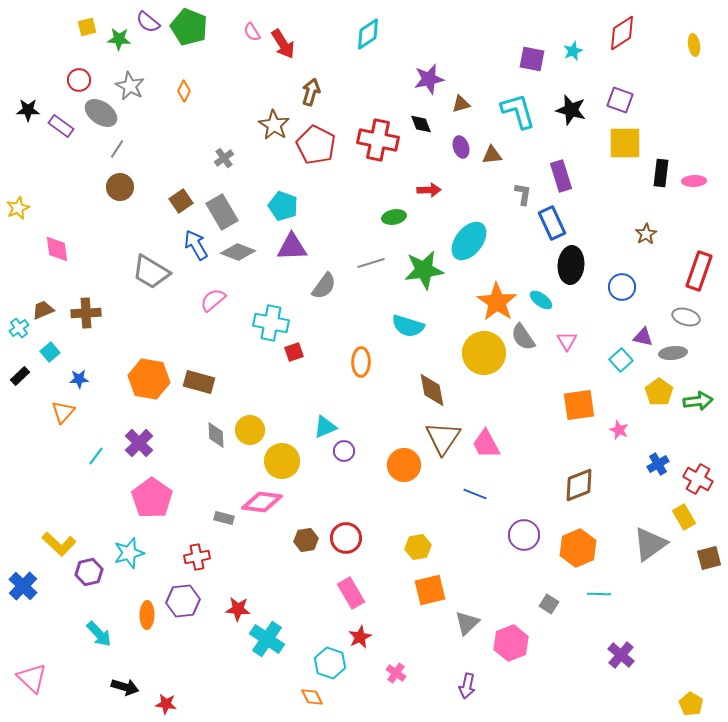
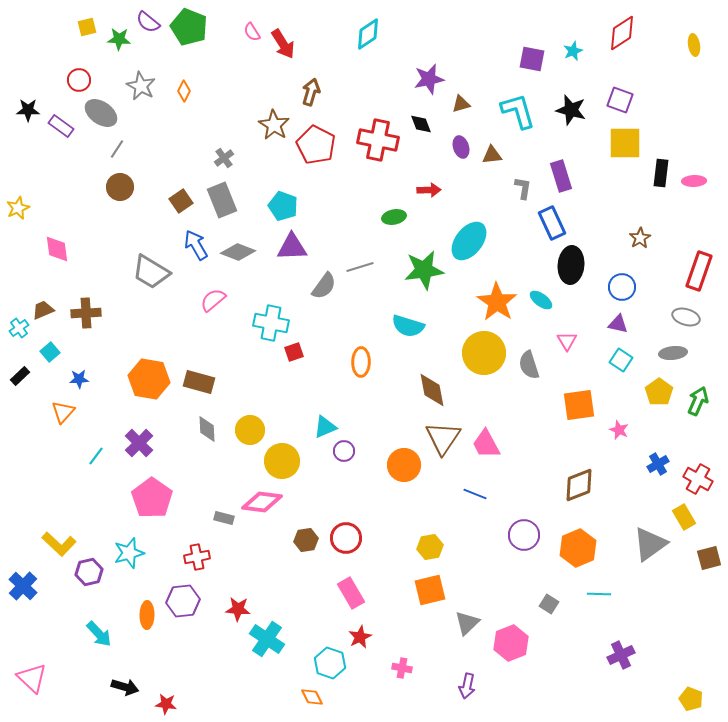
gray star at (130, 86): moved 11 px right
gray L-shape at (523, 194): moved 6 px up
gray rectangle at (222, 212): moved 12 px up; rotated 8 degrees clockwise
brown star at (646, 234): moved 6 px left, 4 px down
gray line at (371, 263): moved 11 px left, 4 px down
gray semicircle at (523, 337): moved 6 px right, 28 px down; rotated 16 degrees clockwise
purple triangle at (643, 337): moved 25 px left, 13 px up
cyan square at (621, 360): rotated 15 degrees counterclockwise
green arrow at (698, 401): rotated 60 degrees counterclockwise
gray diamond at (216, 435): moved 9 px left, 6 px up
yellow hexagon at (418, 547): moved 12 px right
purple cross at (621, 655): rotated 24 degrees clockwise
pink cross at (396, 673): moved 6 px right, 5 px up; rotated 24 degrees counterclockwise
yellow pentagon at (691, 704): moved 5 px up; rotated 10 degrees counterclockwise
